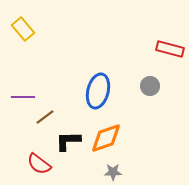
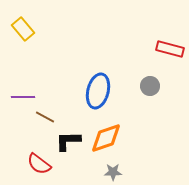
brown line: rotated 66 degrees clockwise
